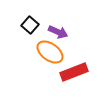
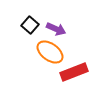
purple arrow: moved 2 px left, 3 px up
